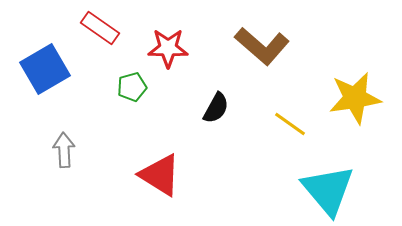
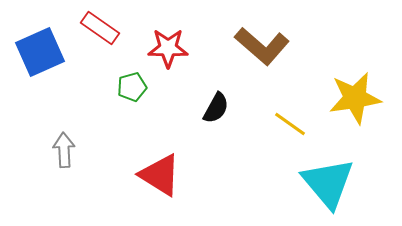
blue square: moved 5 px left, 17 px up; rotated 6 degrees clockwise
cyan triangle: moved 7 px up
